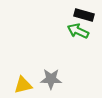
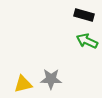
green arrow: moved 9 px right, 10 px down
yellow triangle: moved 1 px up
